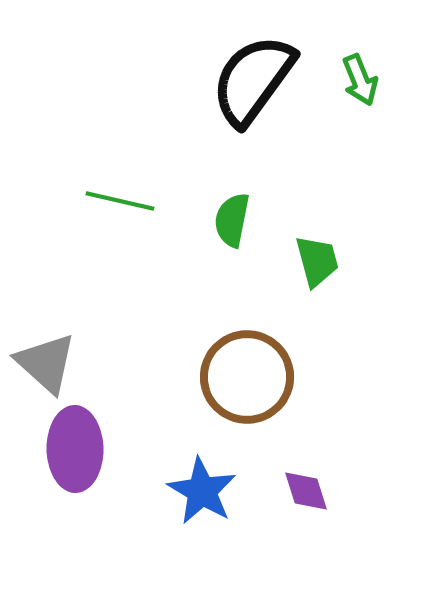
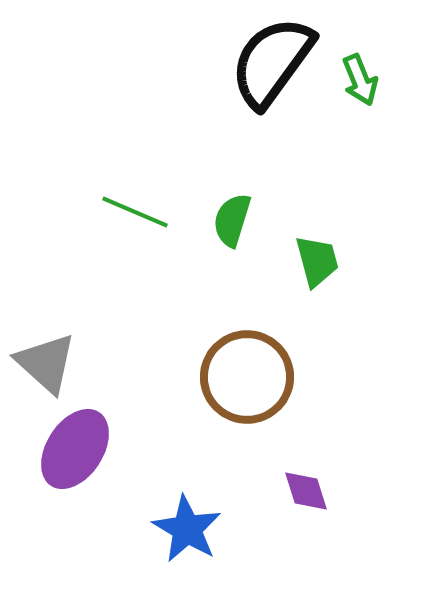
black semicircle: moved 19 px right, 18 px up
green line: moved 15 px right, 11 px down; rotated 10 degrees clockwise
green semicircle: rotated 6 degrees clockwise
purple ellipse: rotated 34 degrees clockwise
blue star: moved 15 px left, 38 px down
